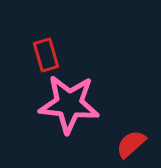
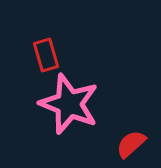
pink star: rotated 16 degrees clockwise
